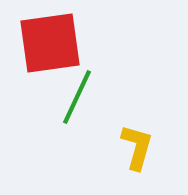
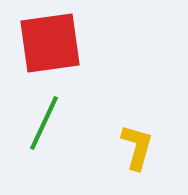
green line: moved 33 px left, 26 px down
